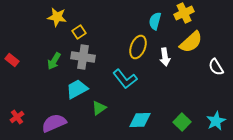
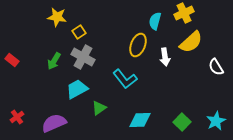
yellow ellipse: moved 2 px up
gray cross: rotated 20 degrees clockwise
